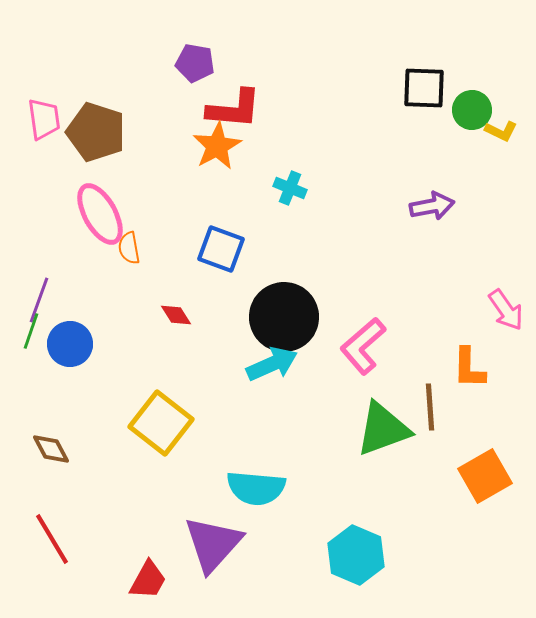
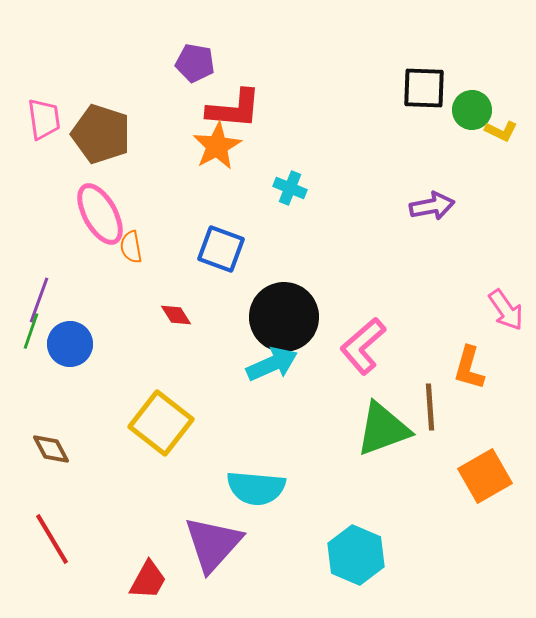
brown pentagon: moved 5 px right, 2 px down
orange semicircle: moved 2 px right, 1 px up
orange L-shape: rotated 15 degrees clockwise
